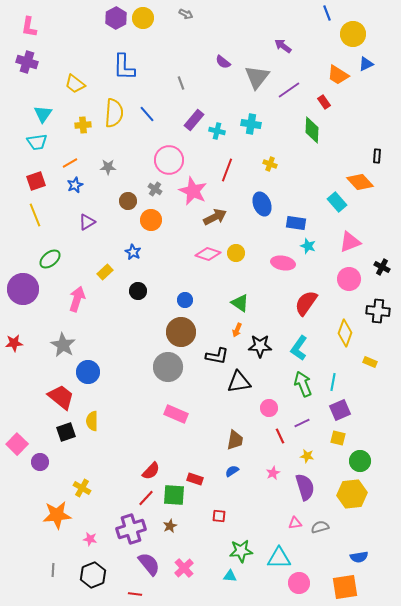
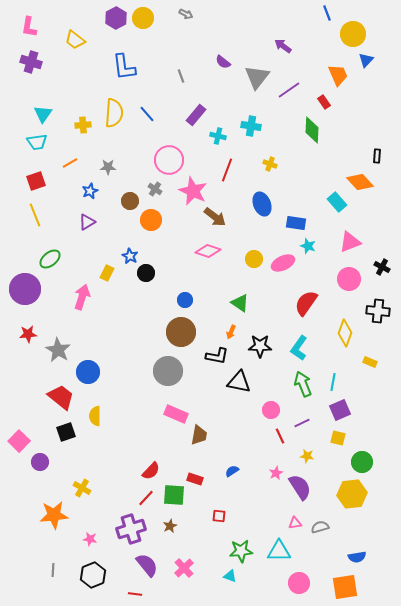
purple cross at (27, 62): moved 4 px right
blue triangle at (366, 64): moved 4 px up; rotated 21 degrees counterclockwise
blue L-shape at (124, 67): rotated 8 degrees counterclockwise
orange trapezoid at (338, 75): rotated 145 degrees counterclockwise
gray line at (181, 83): moved 7 px up
yellow trapezoid at (75, 84): moved 44 px up
purple rectangle at (194, 120): moved 2 px right, 5 px up
cyan cross at (251, 124): moved 2 px down
cyan cross at (217, 131): moved 1 px right, 5 px down
blue star at (75, 185): moved 15 px right, 6 px down
brown circle at (128, 201): moved 2 px right
brown arrow at (215, 217): rotated 65 degrees clockwise
blue star at (133, 252): moved 3 px left, 4 px down
yellow circle at (236, 253): moved 18 px right, 6 px down
pink diamond at (208, 254): moved 3 px up
pink ellipse at (283, 263): rotated 35 degrees counterclockwise
yellow rectangle at (105, 272): moved 2 px right, 1 px down; rotated 21 degrees counterclockwise
purple circle at (23, 289): moved 2 px right
black circle at (138, 291): moved 8 px right, 18 px up
pink arrow at (77, 299): moved 5 px right, 2 px up
orange arrow at (237, 330): moved 6 px left, 2 px down
red star at (14, 343): moved 14 px right, 9 px up
gray star at (63, 345): moved 5 px left, 5 px down
gray circle at (168, 367): moved 4 px down
black triangle at (239, 382): rotated 20 degrees clockwise
pink circle at (269, 408): moved 2 px right, 2 px down
yellow semicircle at (92, 421): moved 3 px right, 5 px up
brown trapezoid at (235, 440): moved 36 px left, 5 px up
pink square at (17, 444): moved 2 px right, 3 px up
green circle at (360, 461): moved 2 px right, 1 px down
pink star at (273, 473): moved 3 px right
purple semicircle at (305, 487): moved 5 px left; rotated 16 degrees counterclockwise
orange star at (57, 515): moved 3 px left
blue semicircle at (359, 557): moved 2 px left
cyan triangle at (279, 558): moved 7 px up
purple semicircle at (149, 564): moved 2 px left, 1 px down
cyan triangle at (230, 576): rotated 16 degrees clockwise
